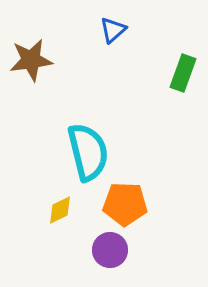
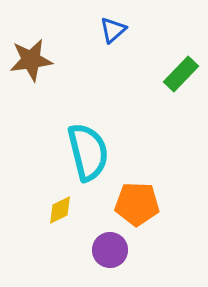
green rectangle: moved 2 px left, 1 px down; rotated 24 degrees clockwise
orange pentagon: moved 12 px right
